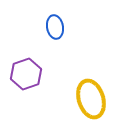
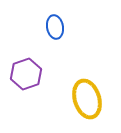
yellow ellipse: moved 4 px left
